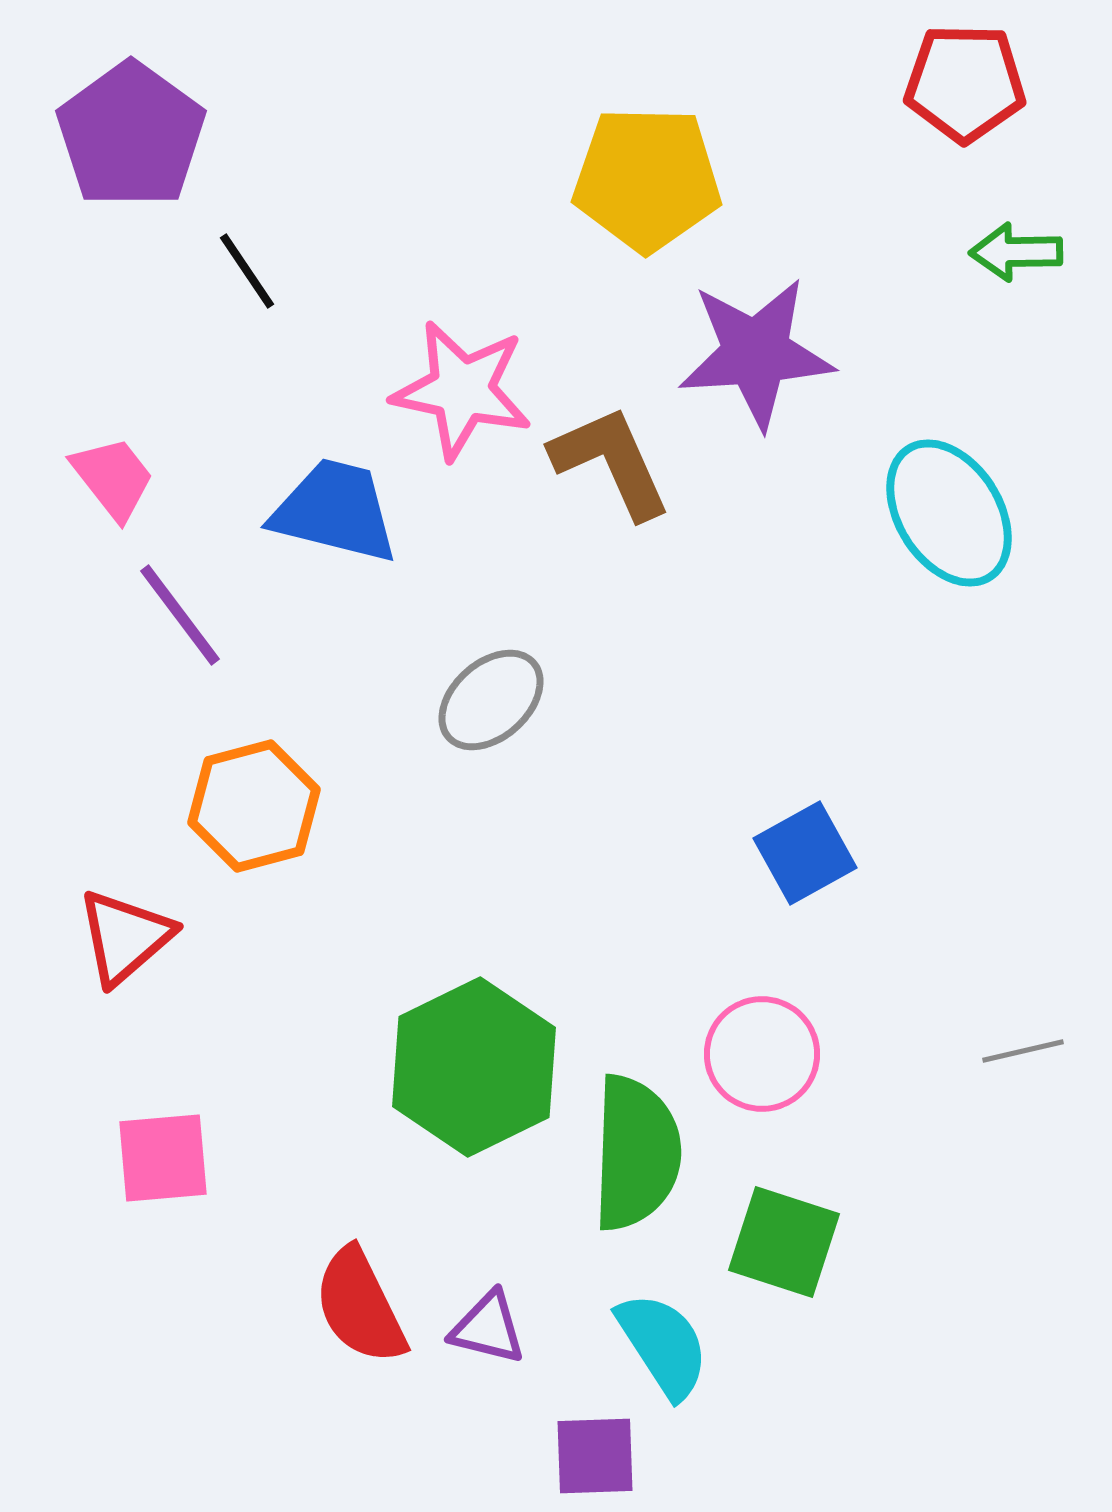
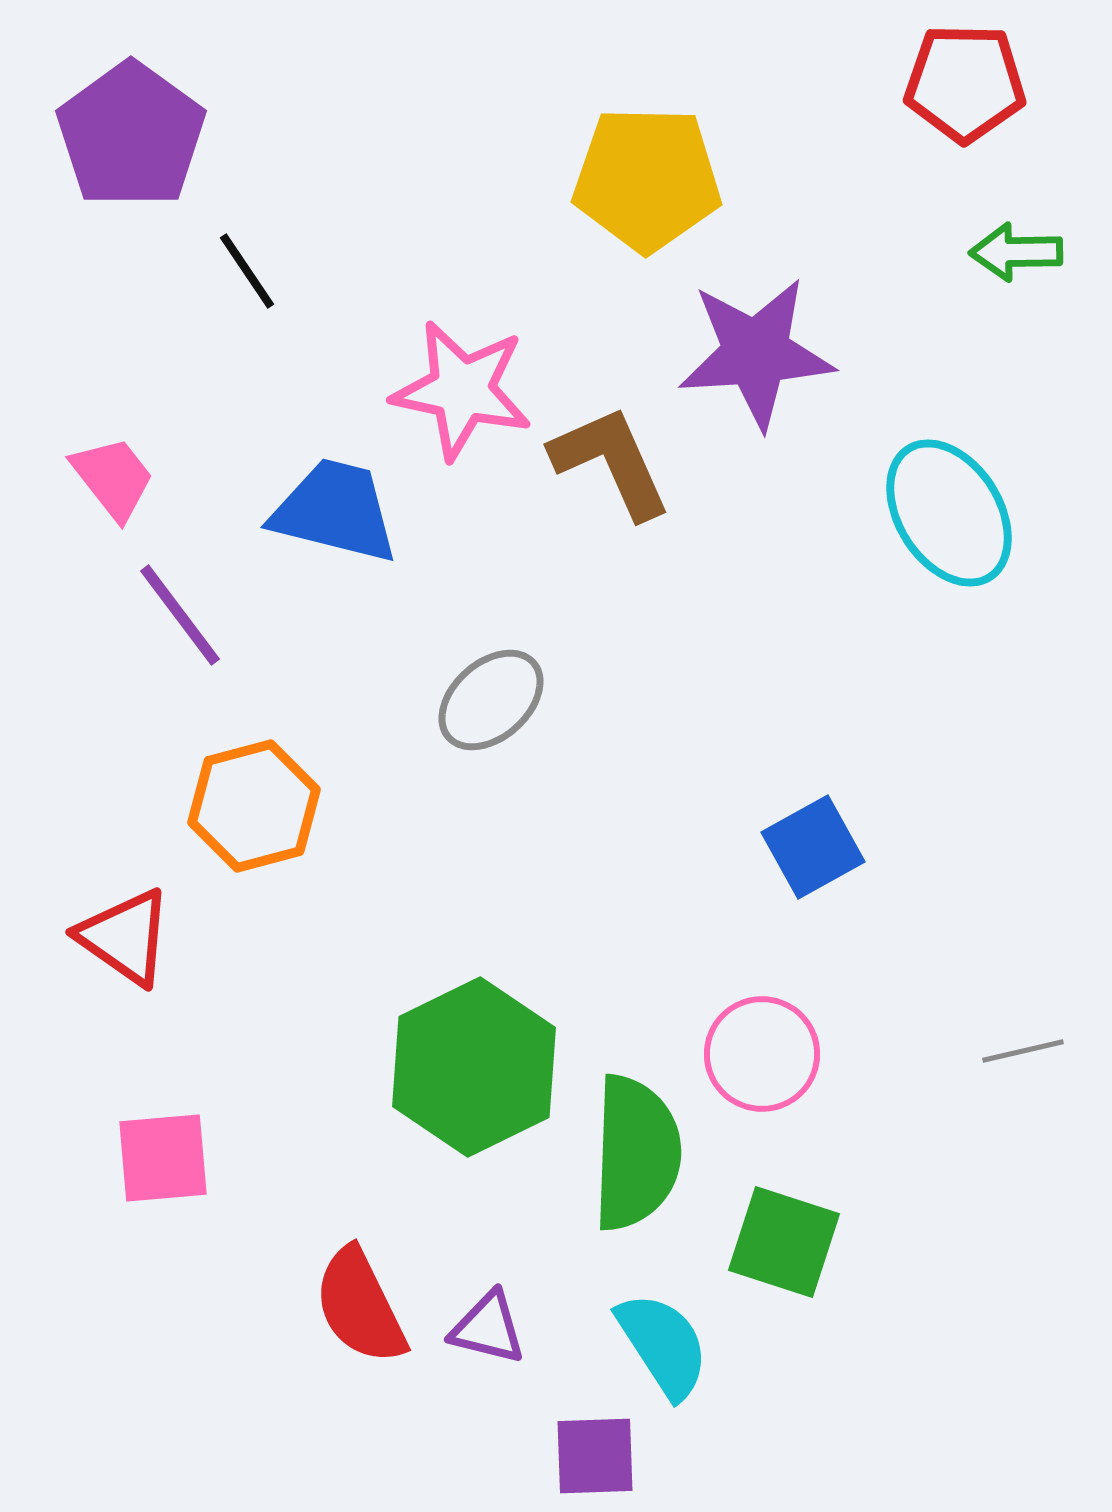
blue square: moved 8 px right, 6 px up
red triangle: rotated 44 degrees counterclockwise
